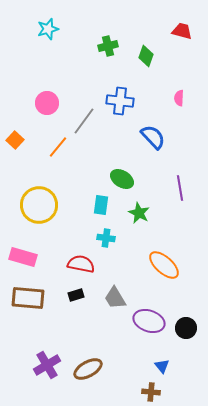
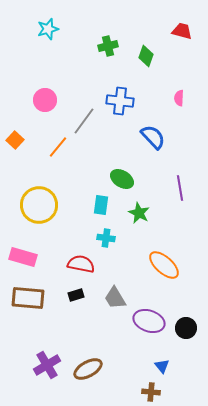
pink circle: moved 2 px left, 3 px up
